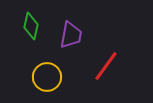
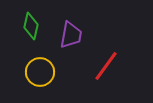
yellow circle: moved 7 px left, 5 px up
